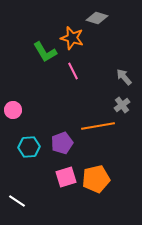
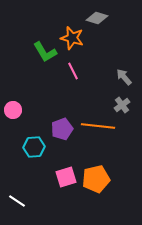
orange line: rotated 16 degrees clockwise
purple pentagon: moved 14 px up
cyan hexagon: moved 5 px right
